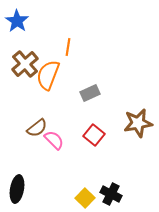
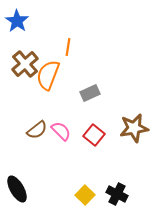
brown star: moved 4 px left, 5 px down
brown semicircle: moved 2 px down
pink semicircle: moved 7 px right, 9 px up
black ellipse: rotated 40 degrees counterclockwise
black cross: moved 6 px right
yellow square: moved 3 px up
